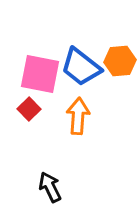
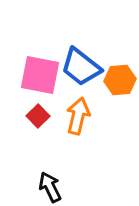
orange hexagon: moved 19 px down
pink square: moved 1 px down
red square: moved 9 px right, 7 px down
orange arrow: rotated 9 degrees clockwise
